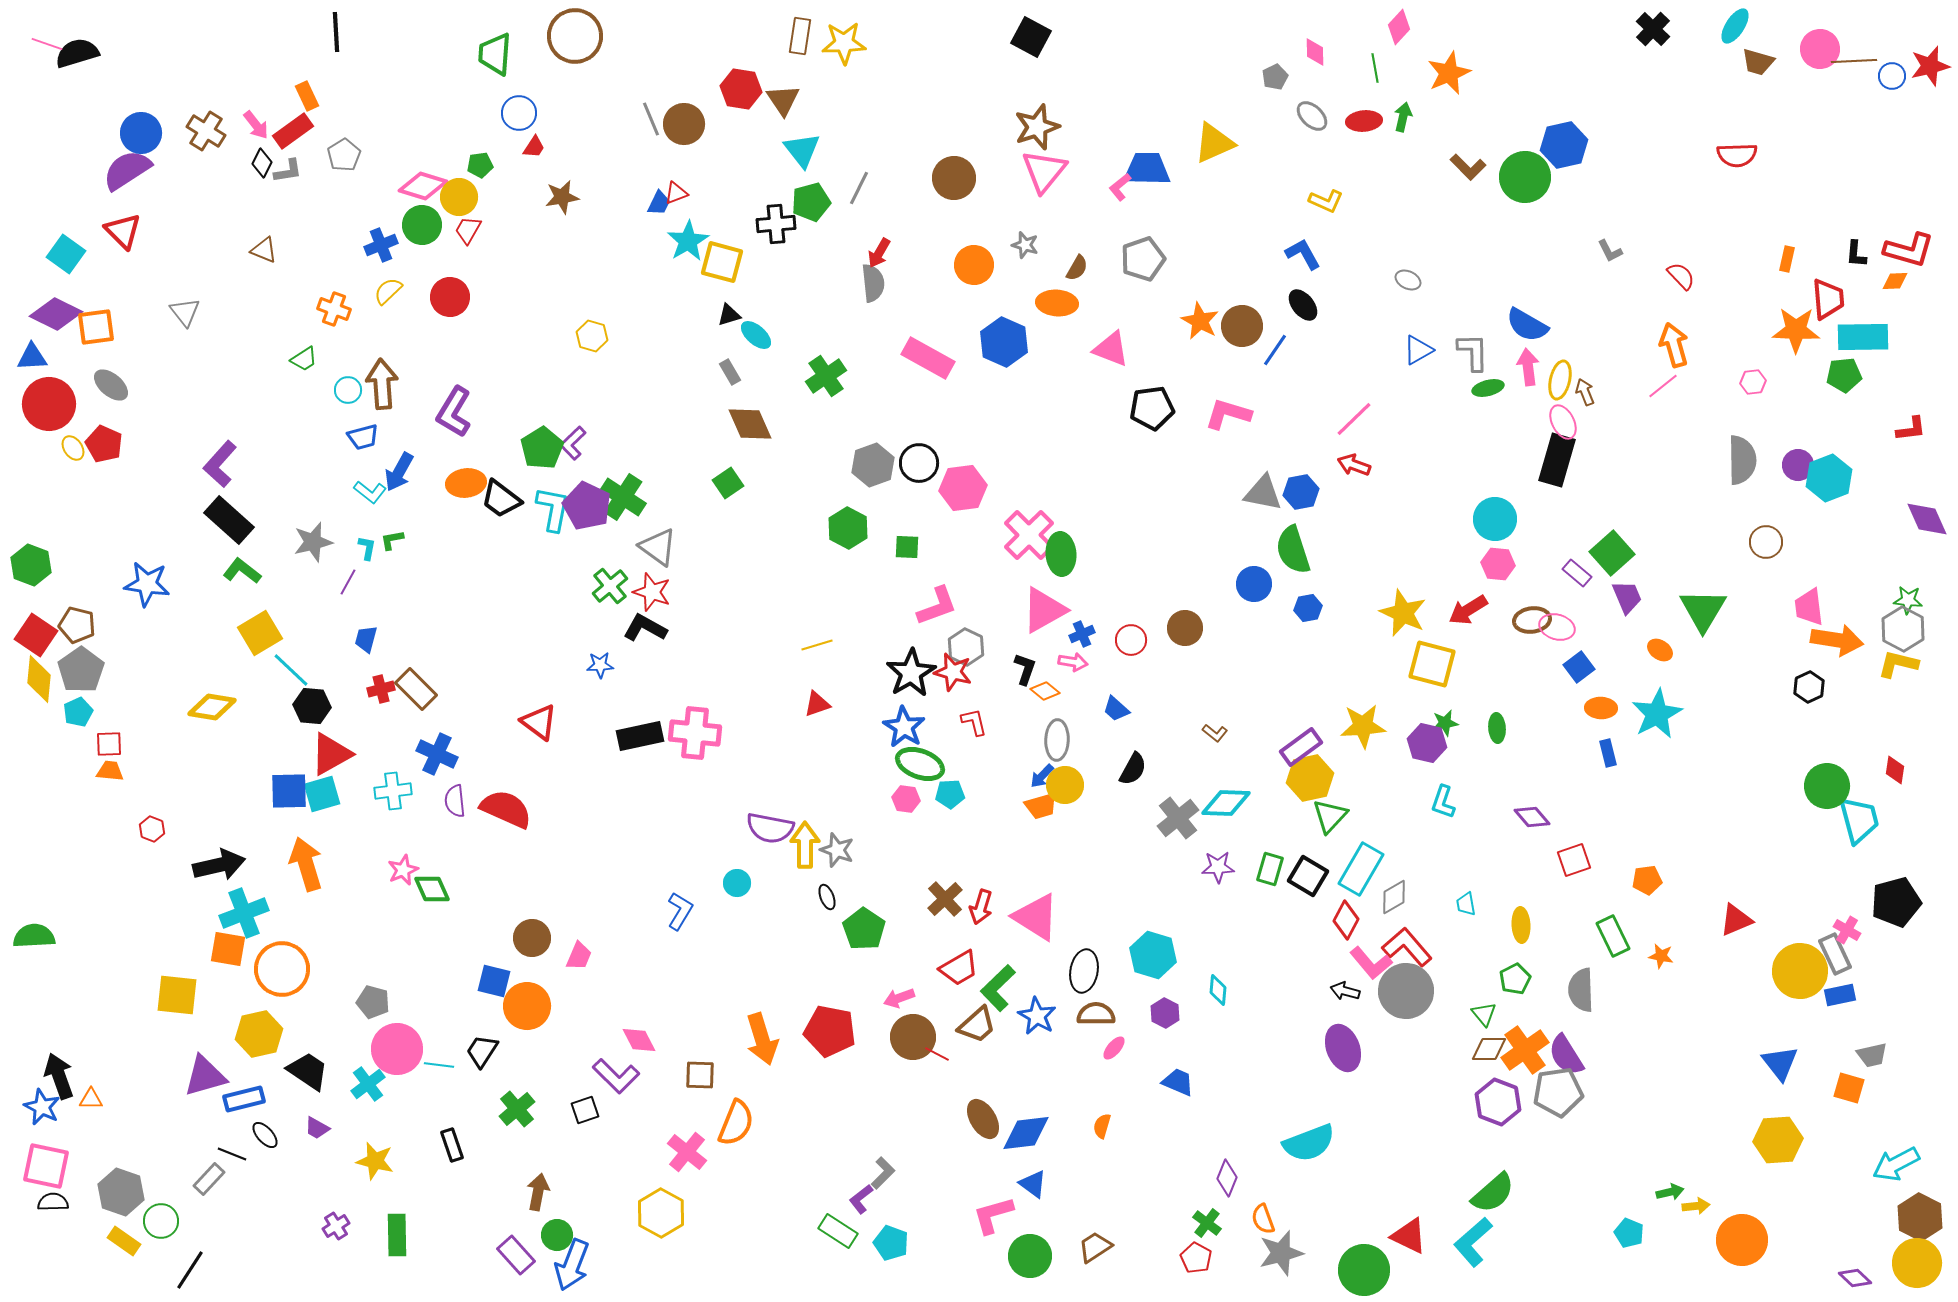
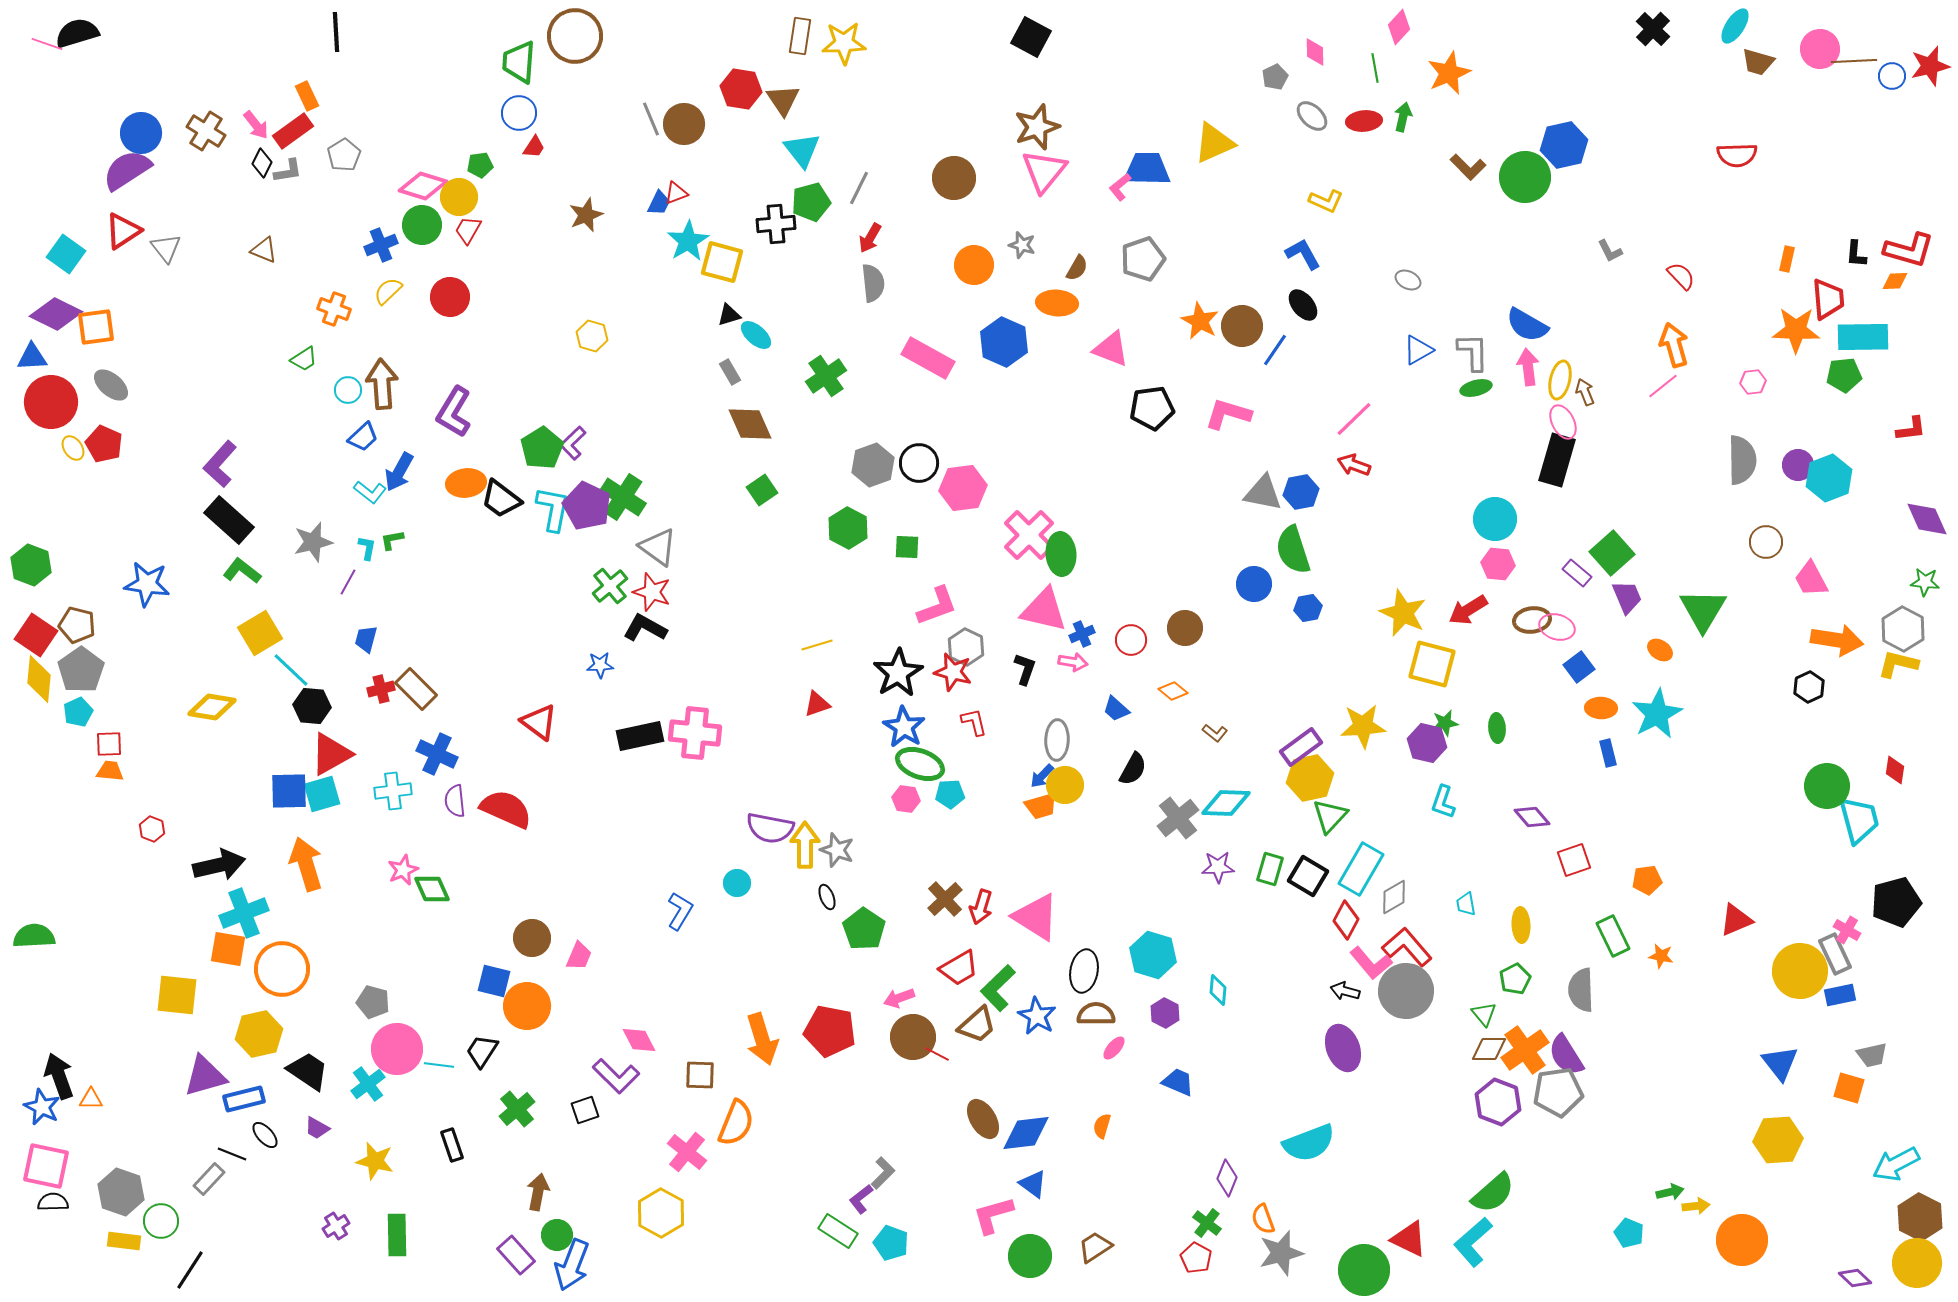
black semicircle at (77, 53): moved 20 px up
green trapezoid at (495, 54): moved 24 px right, 8 px down
brown star at (562, 197): moved 24 px right, 18 px down; rotated 12 degrees counterclockwise
red triangle at (123, 231): rotated 42 degrees clockwise
gray star at (1025, 245): moved 3 px left
red arrow at (879, 253): moved 9 px left, 15 px up
gray triangle at (185, 312): moved 19 px left, 64 px up
green ellipse at (1488, 388): moved 12 px left
red circle at (49, 404): moved 2 px right, 2 px up
blue trapezoid at (363, 437): rotated 28 degrees counterclockwise
green square at (728, 483): moved 34 px right, 7 px down
green star at (1908, 600): moved 17 px right, 18 px up
pink trapezoid at (1809, 607): moved 2 px right, 28 px up; rotated 21 degrees counterclockwise
pink triangle at (1044, 610): rotated 42 degrees clockwise
black star at (911, 673): moved 13 px left
orange diamond at (1045, 691): moved 128 px right
red triangle at (1409, 1236): moved 3 px down
yellow rectangle at (124, 1241): rotated 28 degrees counterclockwise
